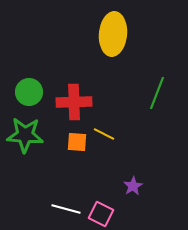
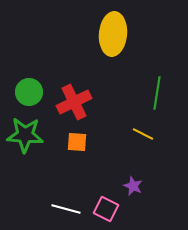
green line: rotated 12 degrees counterclockwise
red cross: rotated 24 degrees counterclockwise
yellow line: moved 39 px right
purple star: rotated 18 degrees counterclockwise
pink square: moved 5 px right, 5 px up
